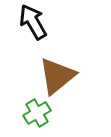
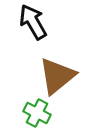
green cross: rotated 32 degrees counterclockwise
